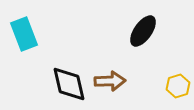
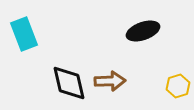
black ellipse: rotated 36 degrees clockwise
black diamond: moved 1 px up
